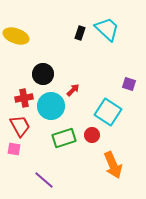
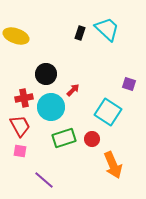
black circle: moved 3 px right
cyan circle: moved 1 px down
red circle: moved 4 px down
pink square: moved 6 px right, 2 px down
